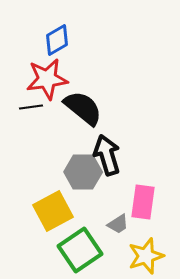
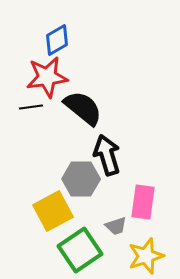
red star: moved 2 px up
gray hexagon: moved 2 px left, 7 px down
gray trapezoid: moved 2 px left, 2 px down; rotated 15 degrees clockwise
